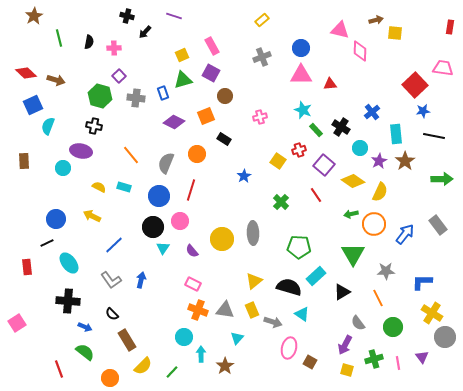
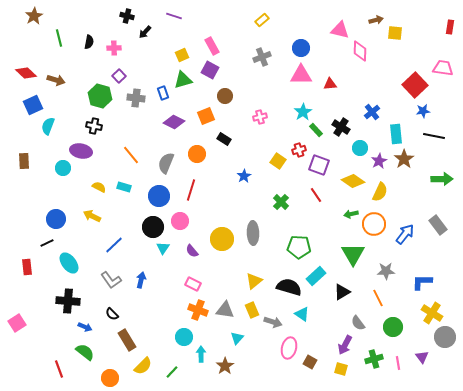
purple square at (211, 73): moved 1 px left, 3 px up
cyan star at (303, 110): moved 2 px down; rotated 18 degrees clockwise
brown star at (405, 161): moved 1 px left, 2 px up
purple square at (324, 165): moved 5 px left; rotated 20 degrees counterclockwise
yellow square at (347, 370): moved 6 px left, 1 px up
